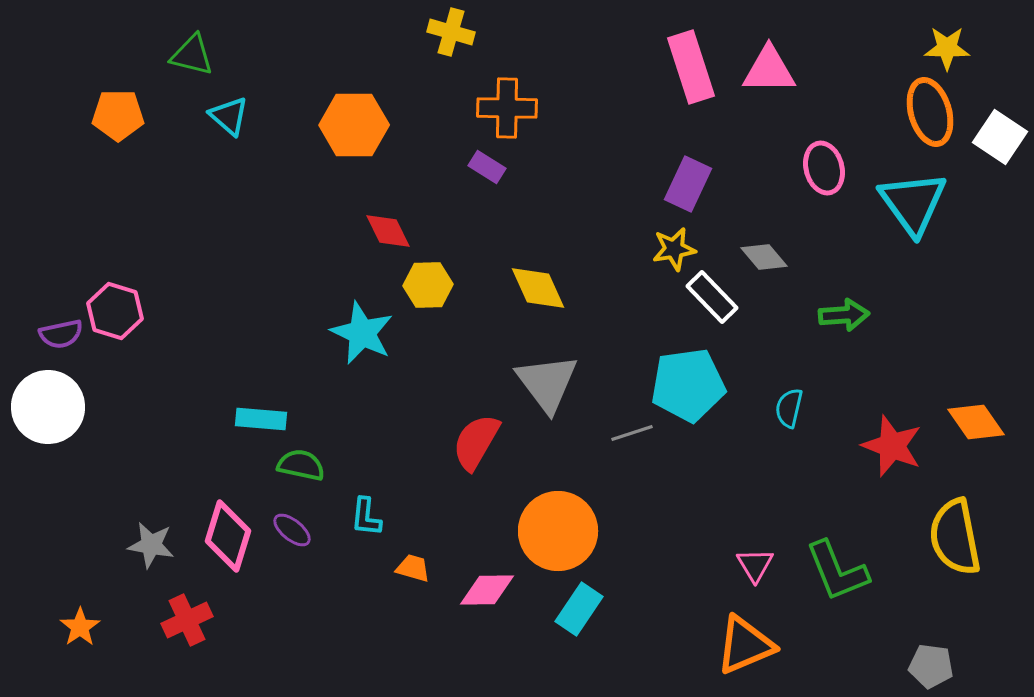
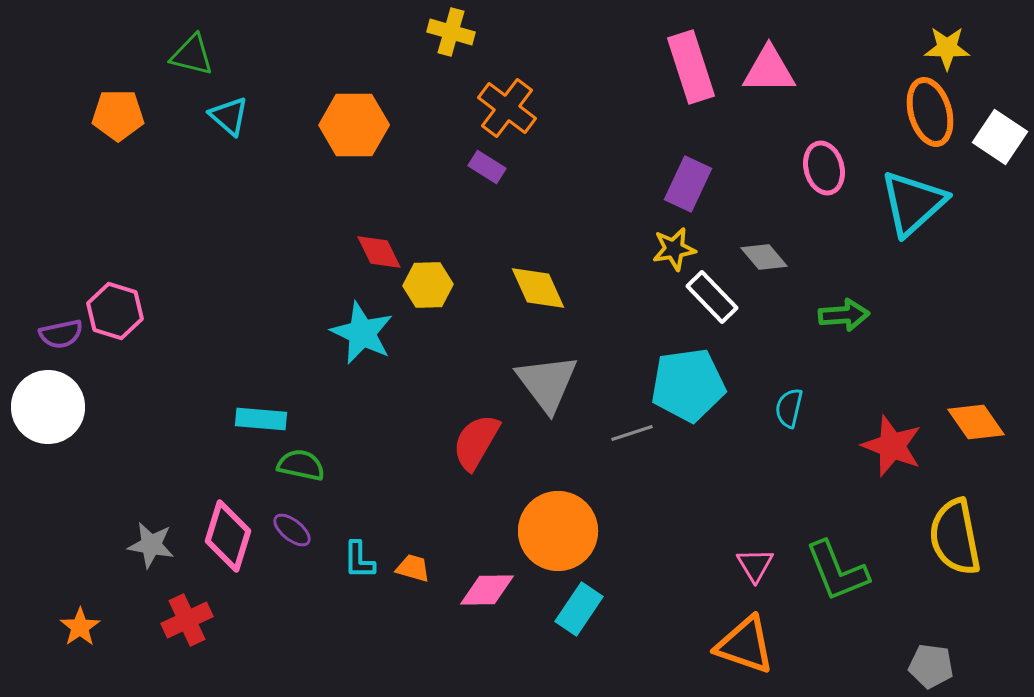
orange cross at (507, 108): rotated 36 degrees clockwise
cyan triangle at (913, 203): rotated 24 degrees clockwise
red diamond at (388, 231): moved 9 px left, 21 px down
cyan L-shape at (366, 517): moved 7 px left, 43 px down; rotated 6 degrees counterclockwise
orange triangle at (745, 645): rotated 42 degrees clockwise
